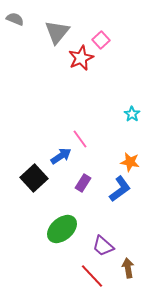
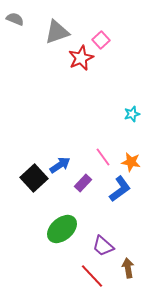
gray triangle: rotated 32 degrees clockwise
cyan star: rotated 21 degrees clockwise
pink line: moved 23 px right, 18 px down
blue arrow: moved 1 px left, 9 px down
orange star: moved 1 px right
purple rectangle: rotated 12 degrees clockwise
